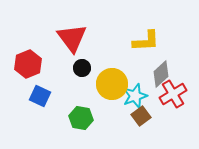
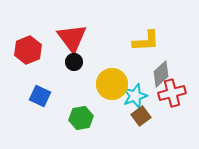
red hexagon: moved 14 px up
black circle: moved 8 px left, 6 px up
red cross: moved 1 px left, 1 px up; rotated 16 degrees clockwise
green hexagon: rotated 20 degrees counterclockwise
